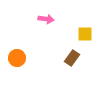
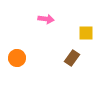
yellow square: moved 1 px right, 1 px up
